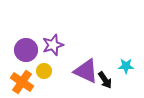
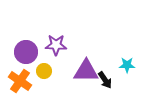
purple star: moved 3 px right; rotated 20 degrees clockwise
purple circle: moved 2 px down
cyan star: moved 1 px right, 1 px up
purple triangle: rotated 24 degrees counterclockwise
orange cross: moved 2 px left, 1 px up
